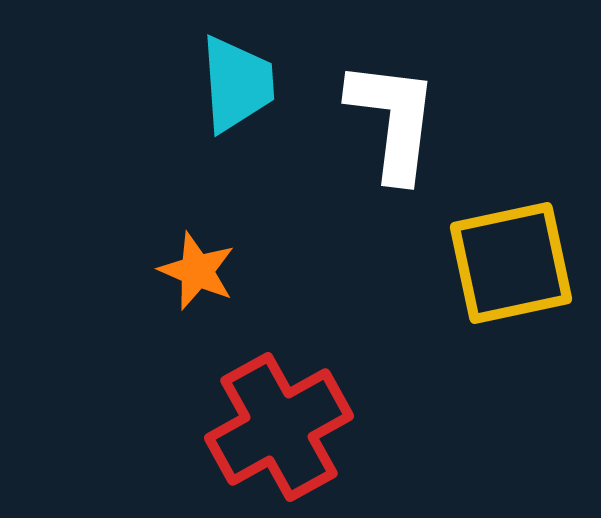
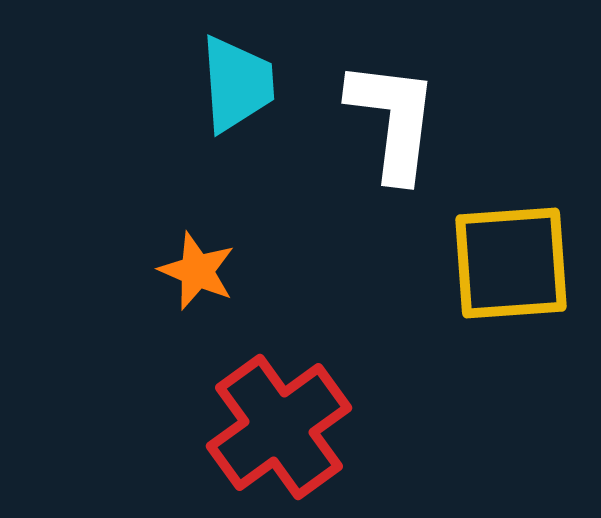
yellow square: rotated 8 degrees clockwise
red cross: rotated 7 degrees counterclockwise
